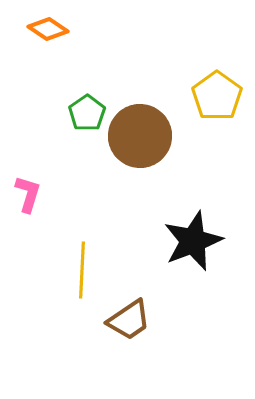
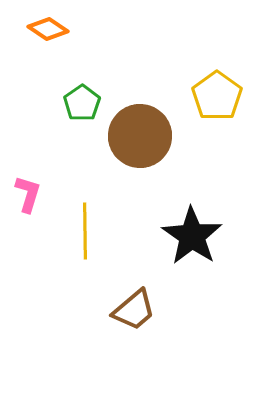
green pentagon: moved 5 px left, 10 px up
black star: moved 1 px left, 5 px up; rotated 16 degrees counterclockwise
yellow line: moved 3 px right, 39 px up; rotated 4 degrees counterclockwise
brown trapezoid: moved 5 px right, 10 px up; rotated 6 degrees counterclockwise
